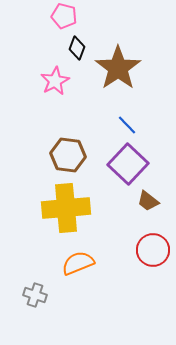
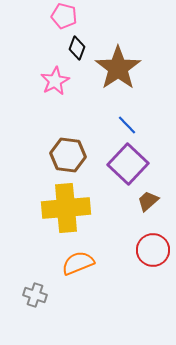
brown trapezoid: rotated 100 degrees clockwise
